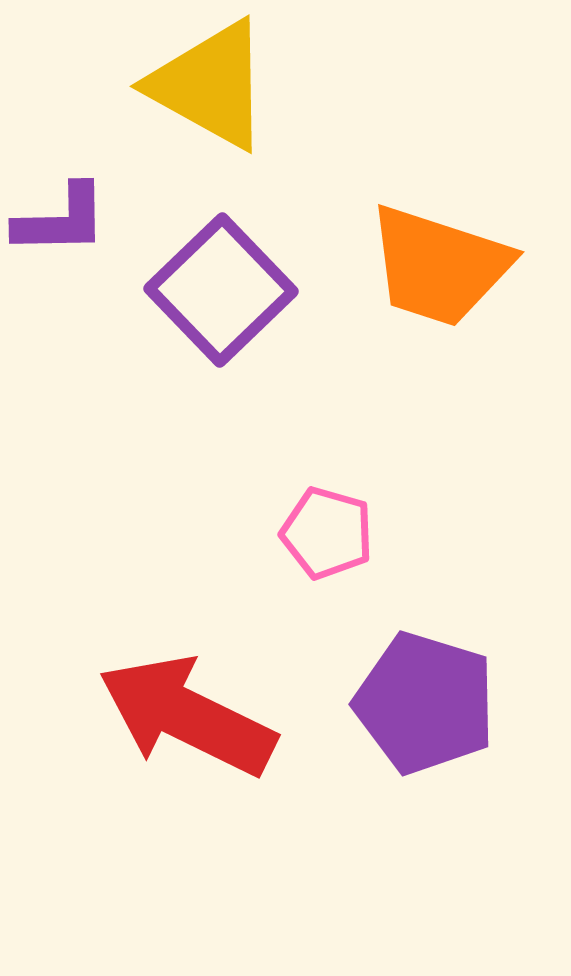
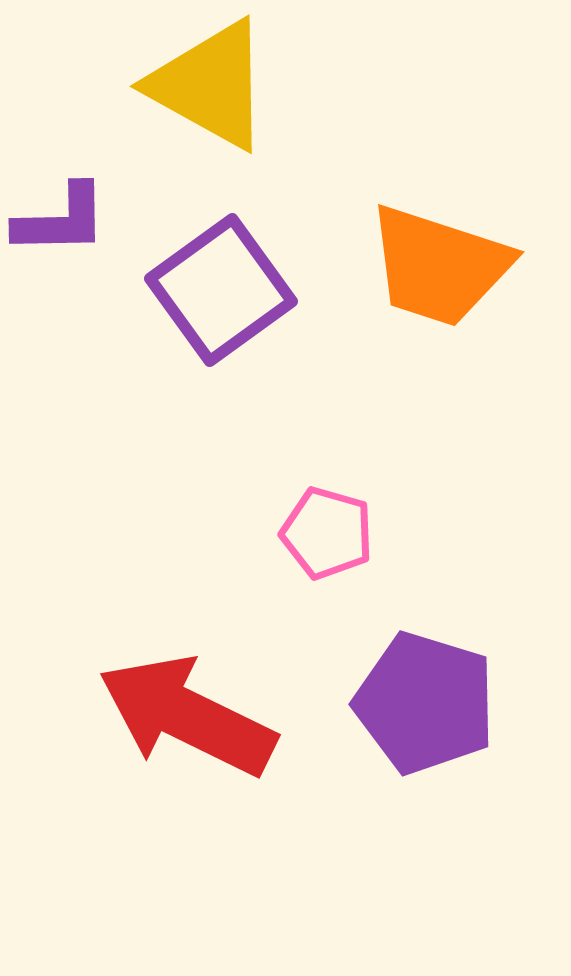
purple square: rotated 8 degrees clockwise
